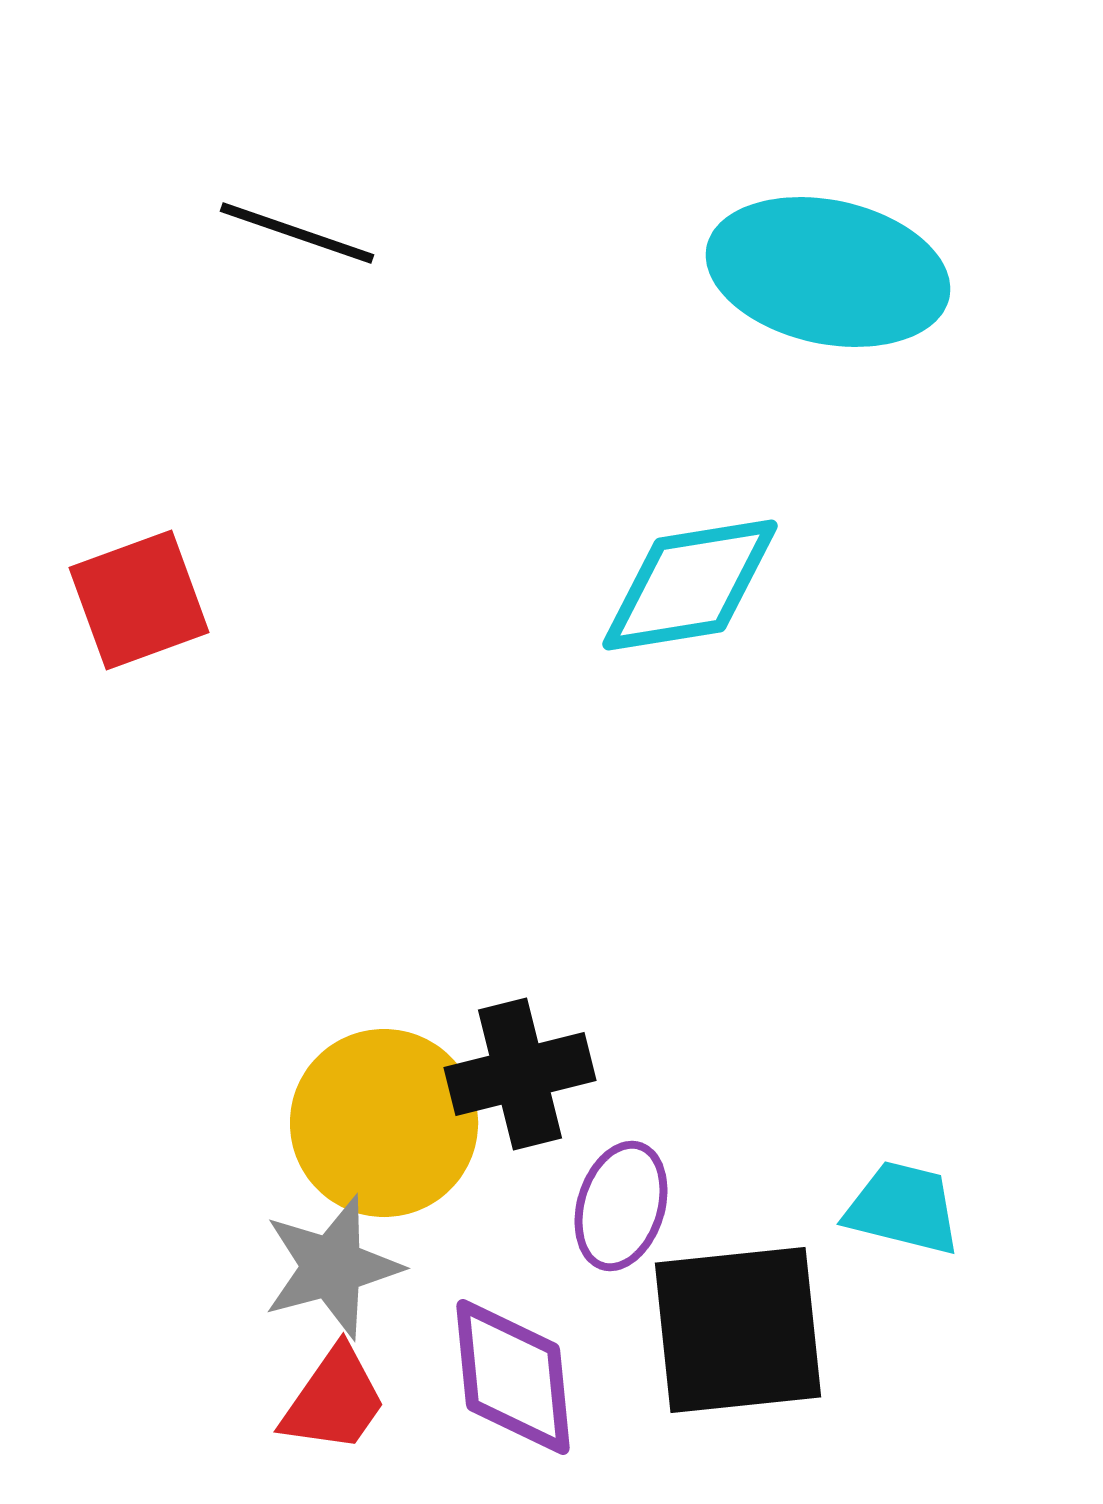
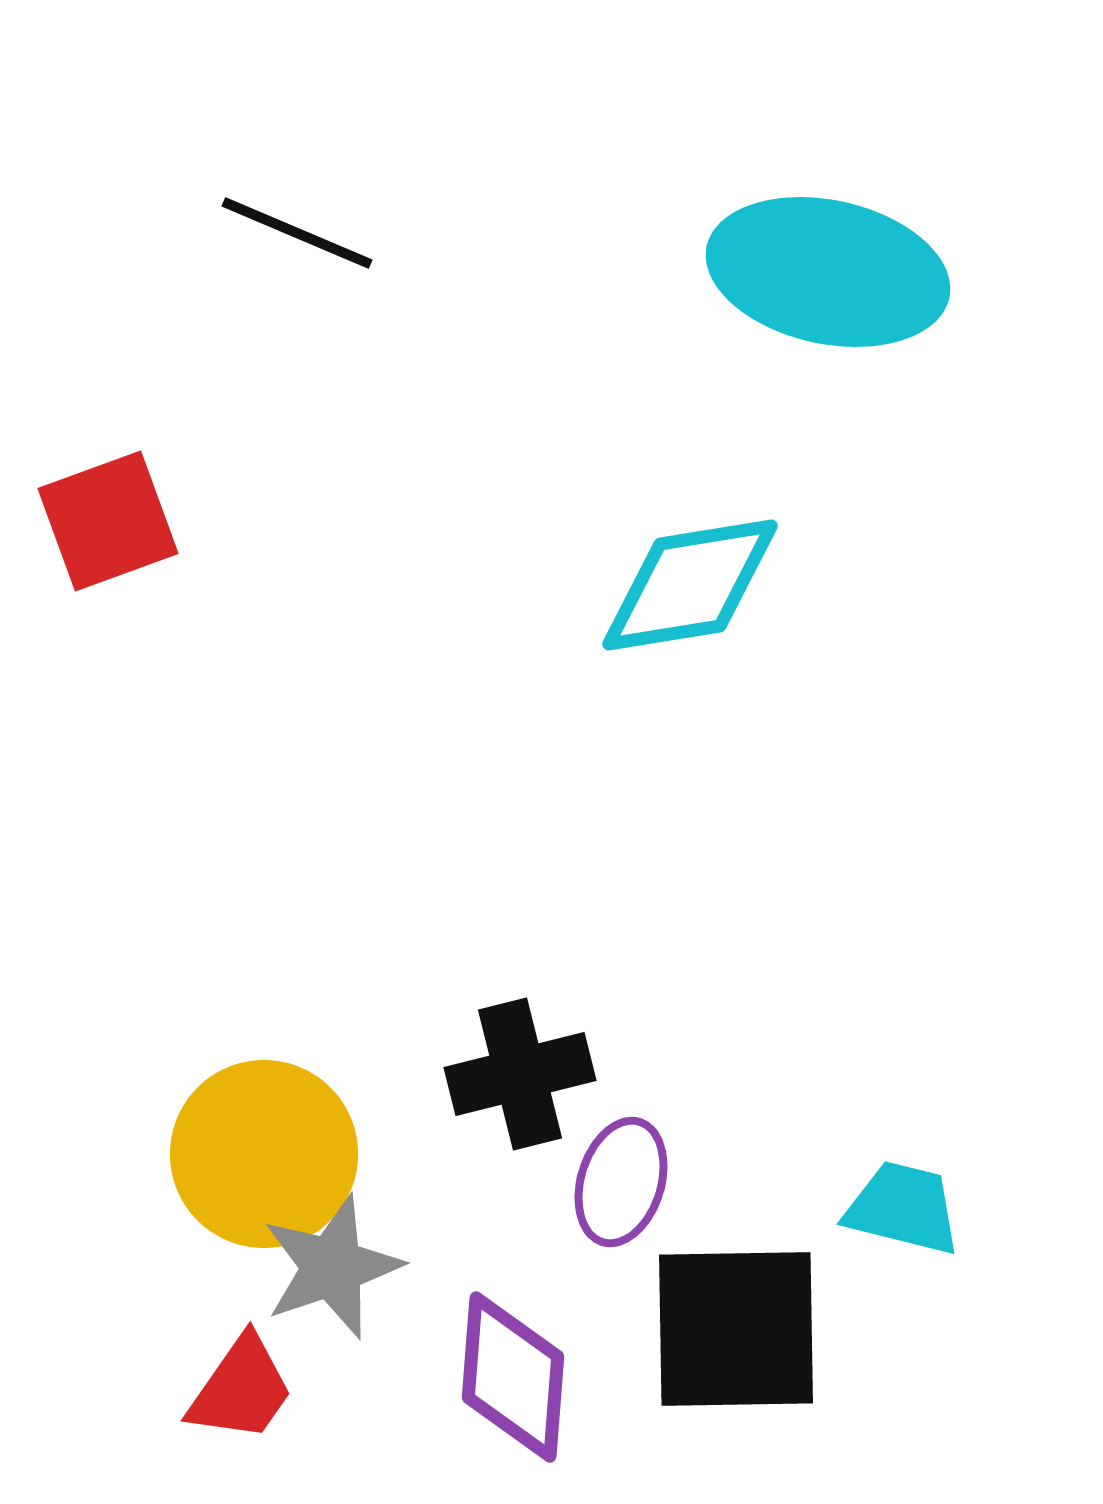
black line: rotated 4 degrees clockwise
red square: moved 31 px left, 79 px up
yellow circle: moved 120 px left, 31 px down
purple ellipse: moved 24 px up
gray star: rotated 4 degrees counterclockwise
black square: moved 2 px left, 1 px up; rotated 5 degrees clockwise
purple diamond: rotated 10 degrees clockwise
red trapezoid: moved 93 px left, 11 px up
